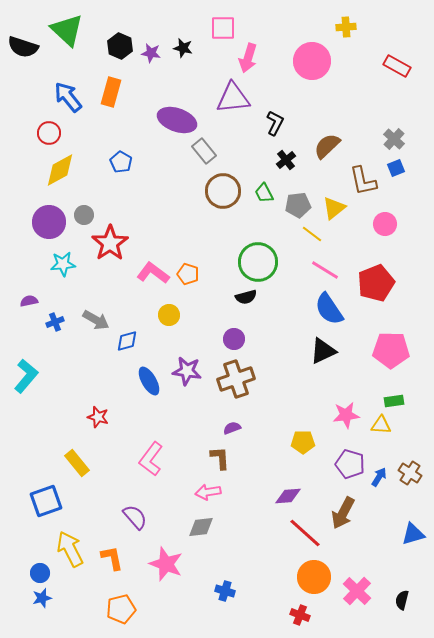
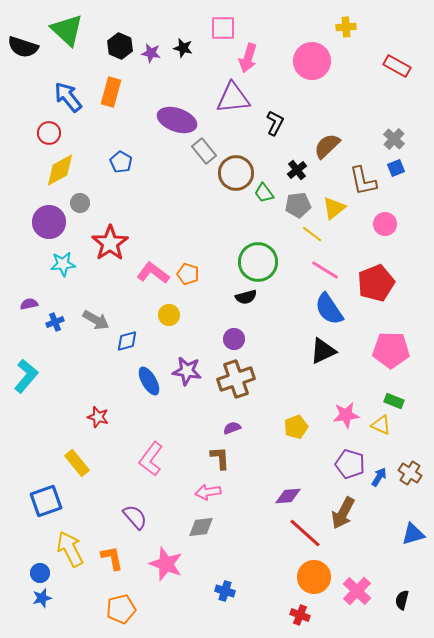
black cross at (286, 160): moved 11 px right, 10 px down
brown circle at (223, 191): moved 13 px right, 18 px up
green trapezoid at (264, 193): rotated 10 degrees counterclockwise
gray circle at (84, 215): moved 4 px left, 12 px up
purple semicircle at (29, 301): moved 3 px down
green rectangle at (394, 401): rotated 30 degrees clockwise
yellow triangle at (381, 425): rotated 20 degrees clockwise
yellow pentagon at (303, 442): moved 7 px left, 15 px up; rotated 20 degrees counterclockwise
